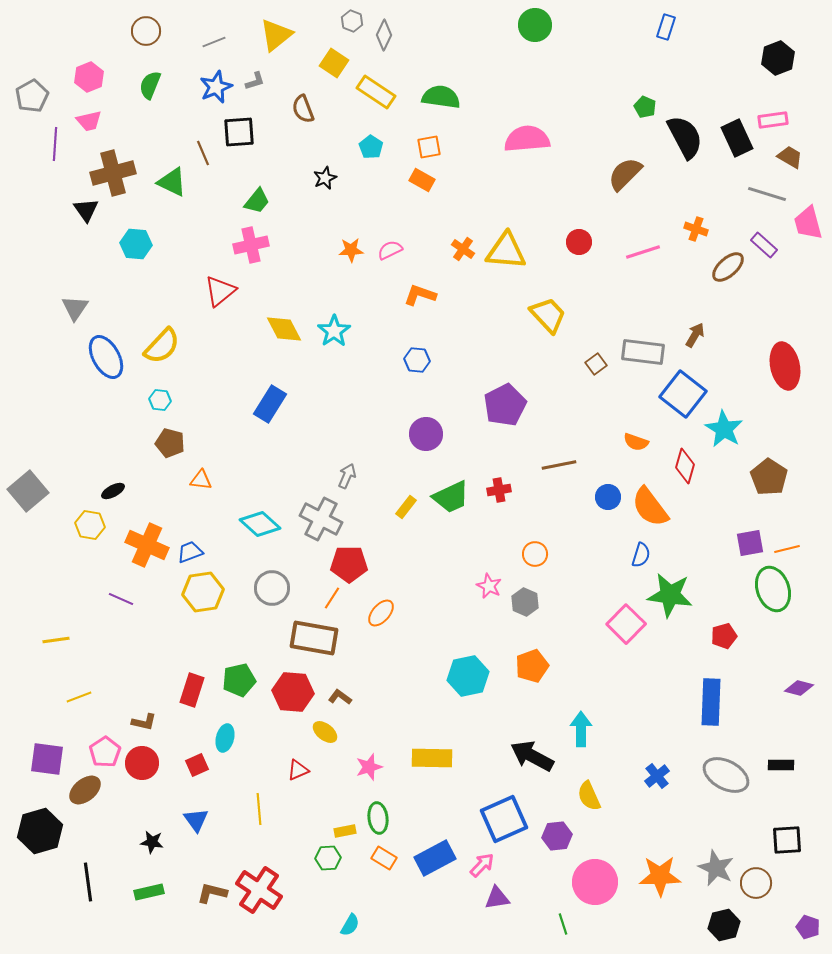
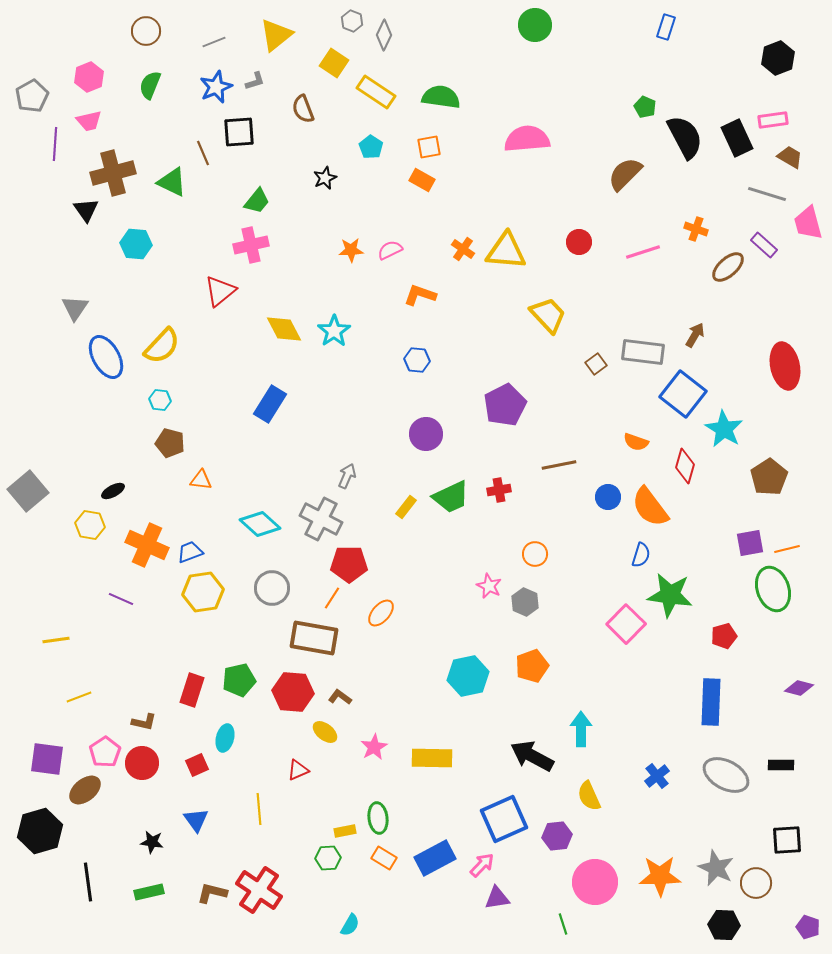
brown pentagon at (769, 477): rotated 6 degrees clockwise
pink star at (369, 767): moved 5 px right, 20 px up; rotated 12 degrees counterclockwise
black hexagon at (724, 925): rotated 16 degrees clockwise
